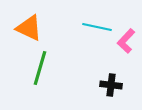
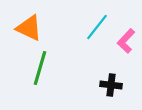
cyan line: rotated 64 degrees counterclockwise
